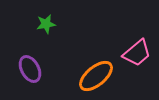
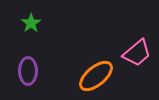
green star: moved 15 px left, 1 px up; rotated 24 degrees counterclockwise
purple ellipse: moved 2 px left, 2 px down; rotated 28 degrees clockwise
